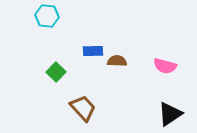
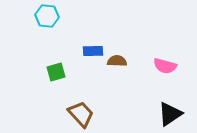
green square: rotated 30 degrees clockwise
brown trapezoid: moved 2 px left, 6 px down
